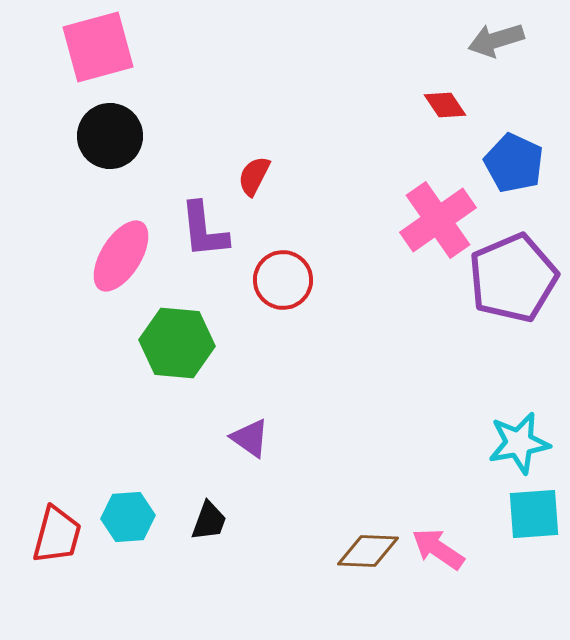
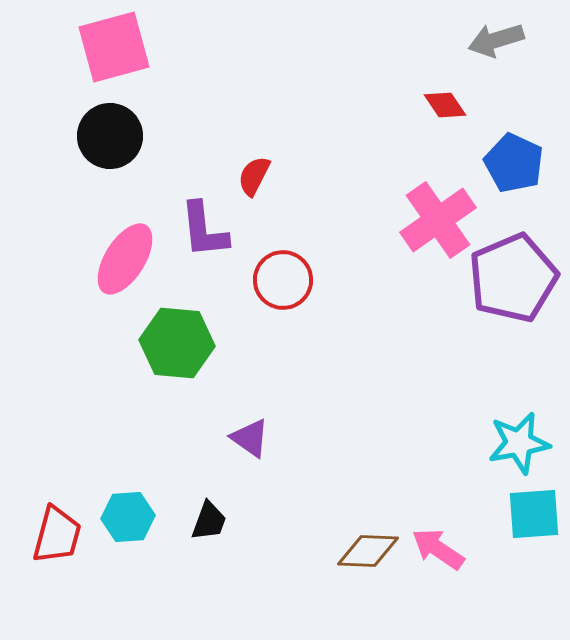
pink square: moved 16 px right
pink ellipse: moved 4 px right, 3 px down
